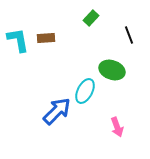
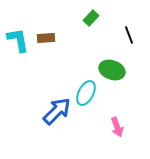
cyan ellipse: moved 1 px right, 2 px down
